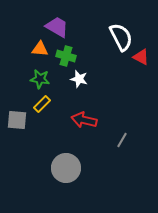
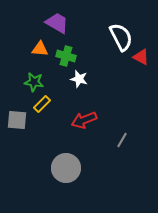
purple trapezoid: moved 4 px up
green star: moved 6 px left, 3 px down
red arrow: rotated 35 degrees counterclockwise
